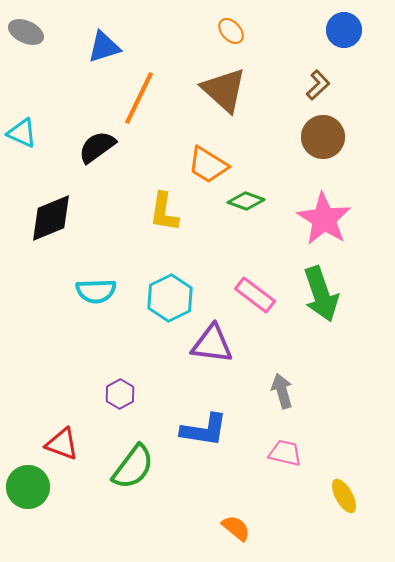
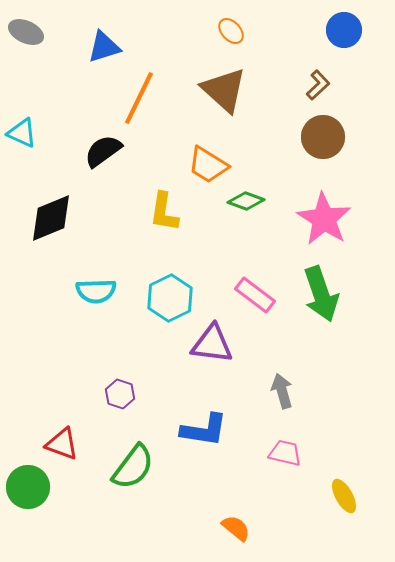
black semicircle: moved 6 px right, 4 px down
purple hexagon: rotated 12 degrees counterclockwise
